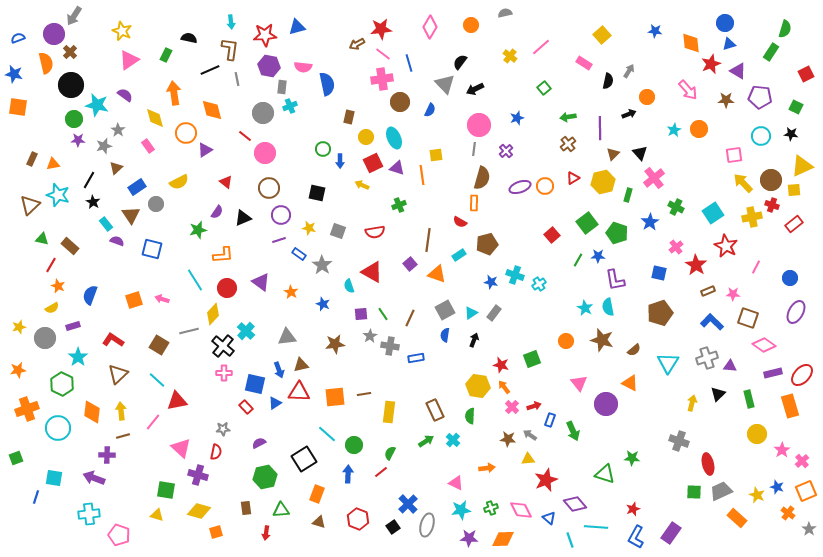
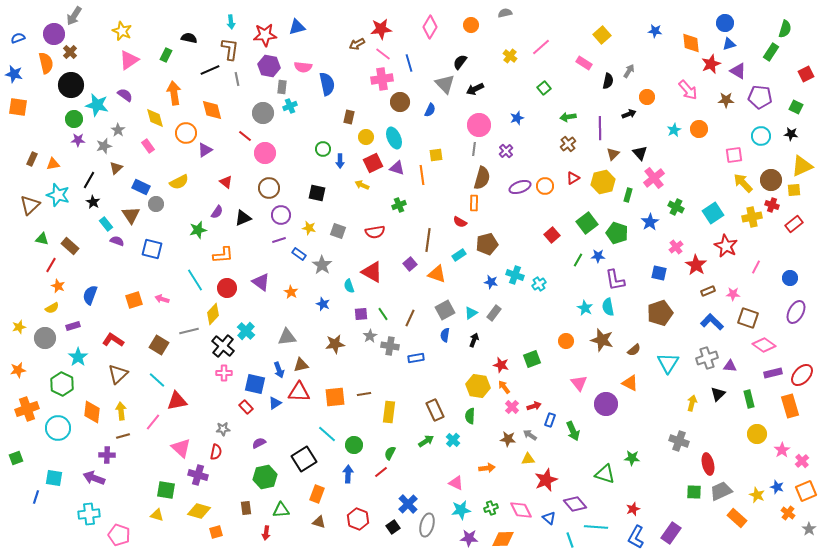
blue rectangle at (137, 187): moved 4 px right; rotated 60 degrees clockwise
